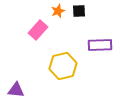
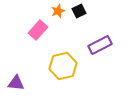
black square: rotated 24 degrees counterclockwise
purple rectangle: rotated 25 degrees counterclockwise
purple triangle: moved 7 px up
